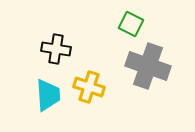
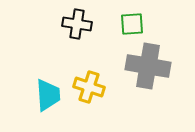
green square: moved 1 px right; rotated 30 degrees counterclockwise
black cross: moved 21 px right, 25 px up
gray cross: rotated 9 degrees counterclockwise
